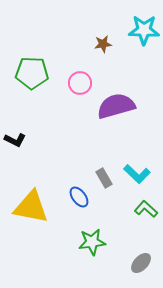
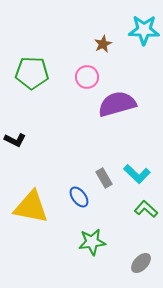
brown star: rotated 18 degrees counterclockwise
pink circle: moved 7 px right, 6 px up
purple semicircle: moved 1 px right, 2 px up
